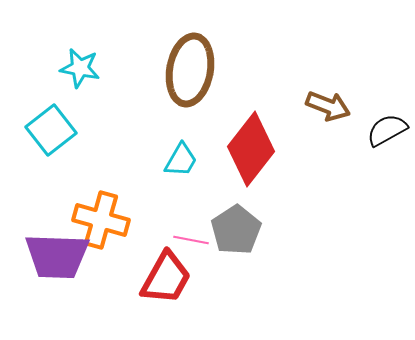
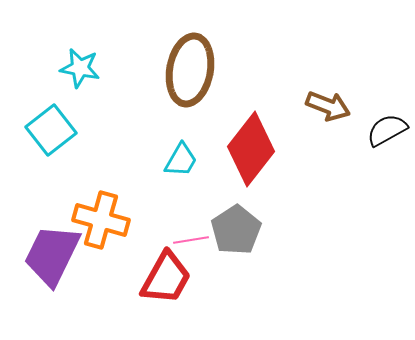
pink line: rotated 20 degrees counterclockwise
purple trapezoid: moved 5 px left, 1 px up; rotated 114 degrees clockwise
